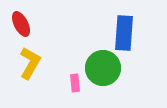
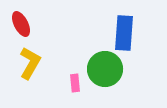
green circle: moved 2 px right, 1 px down
